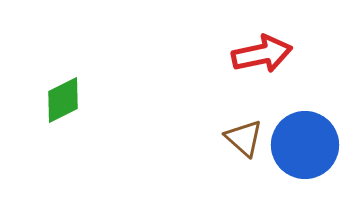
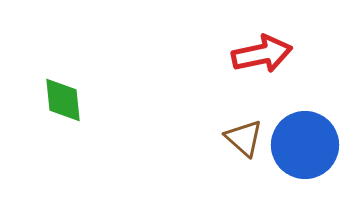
green diamond: rotated 69 degrees counterclockwise
